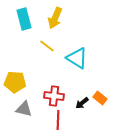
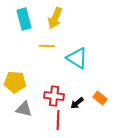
yellow line: rotated 35 degrees counterclockwise
black arrow: moved 5 px left
